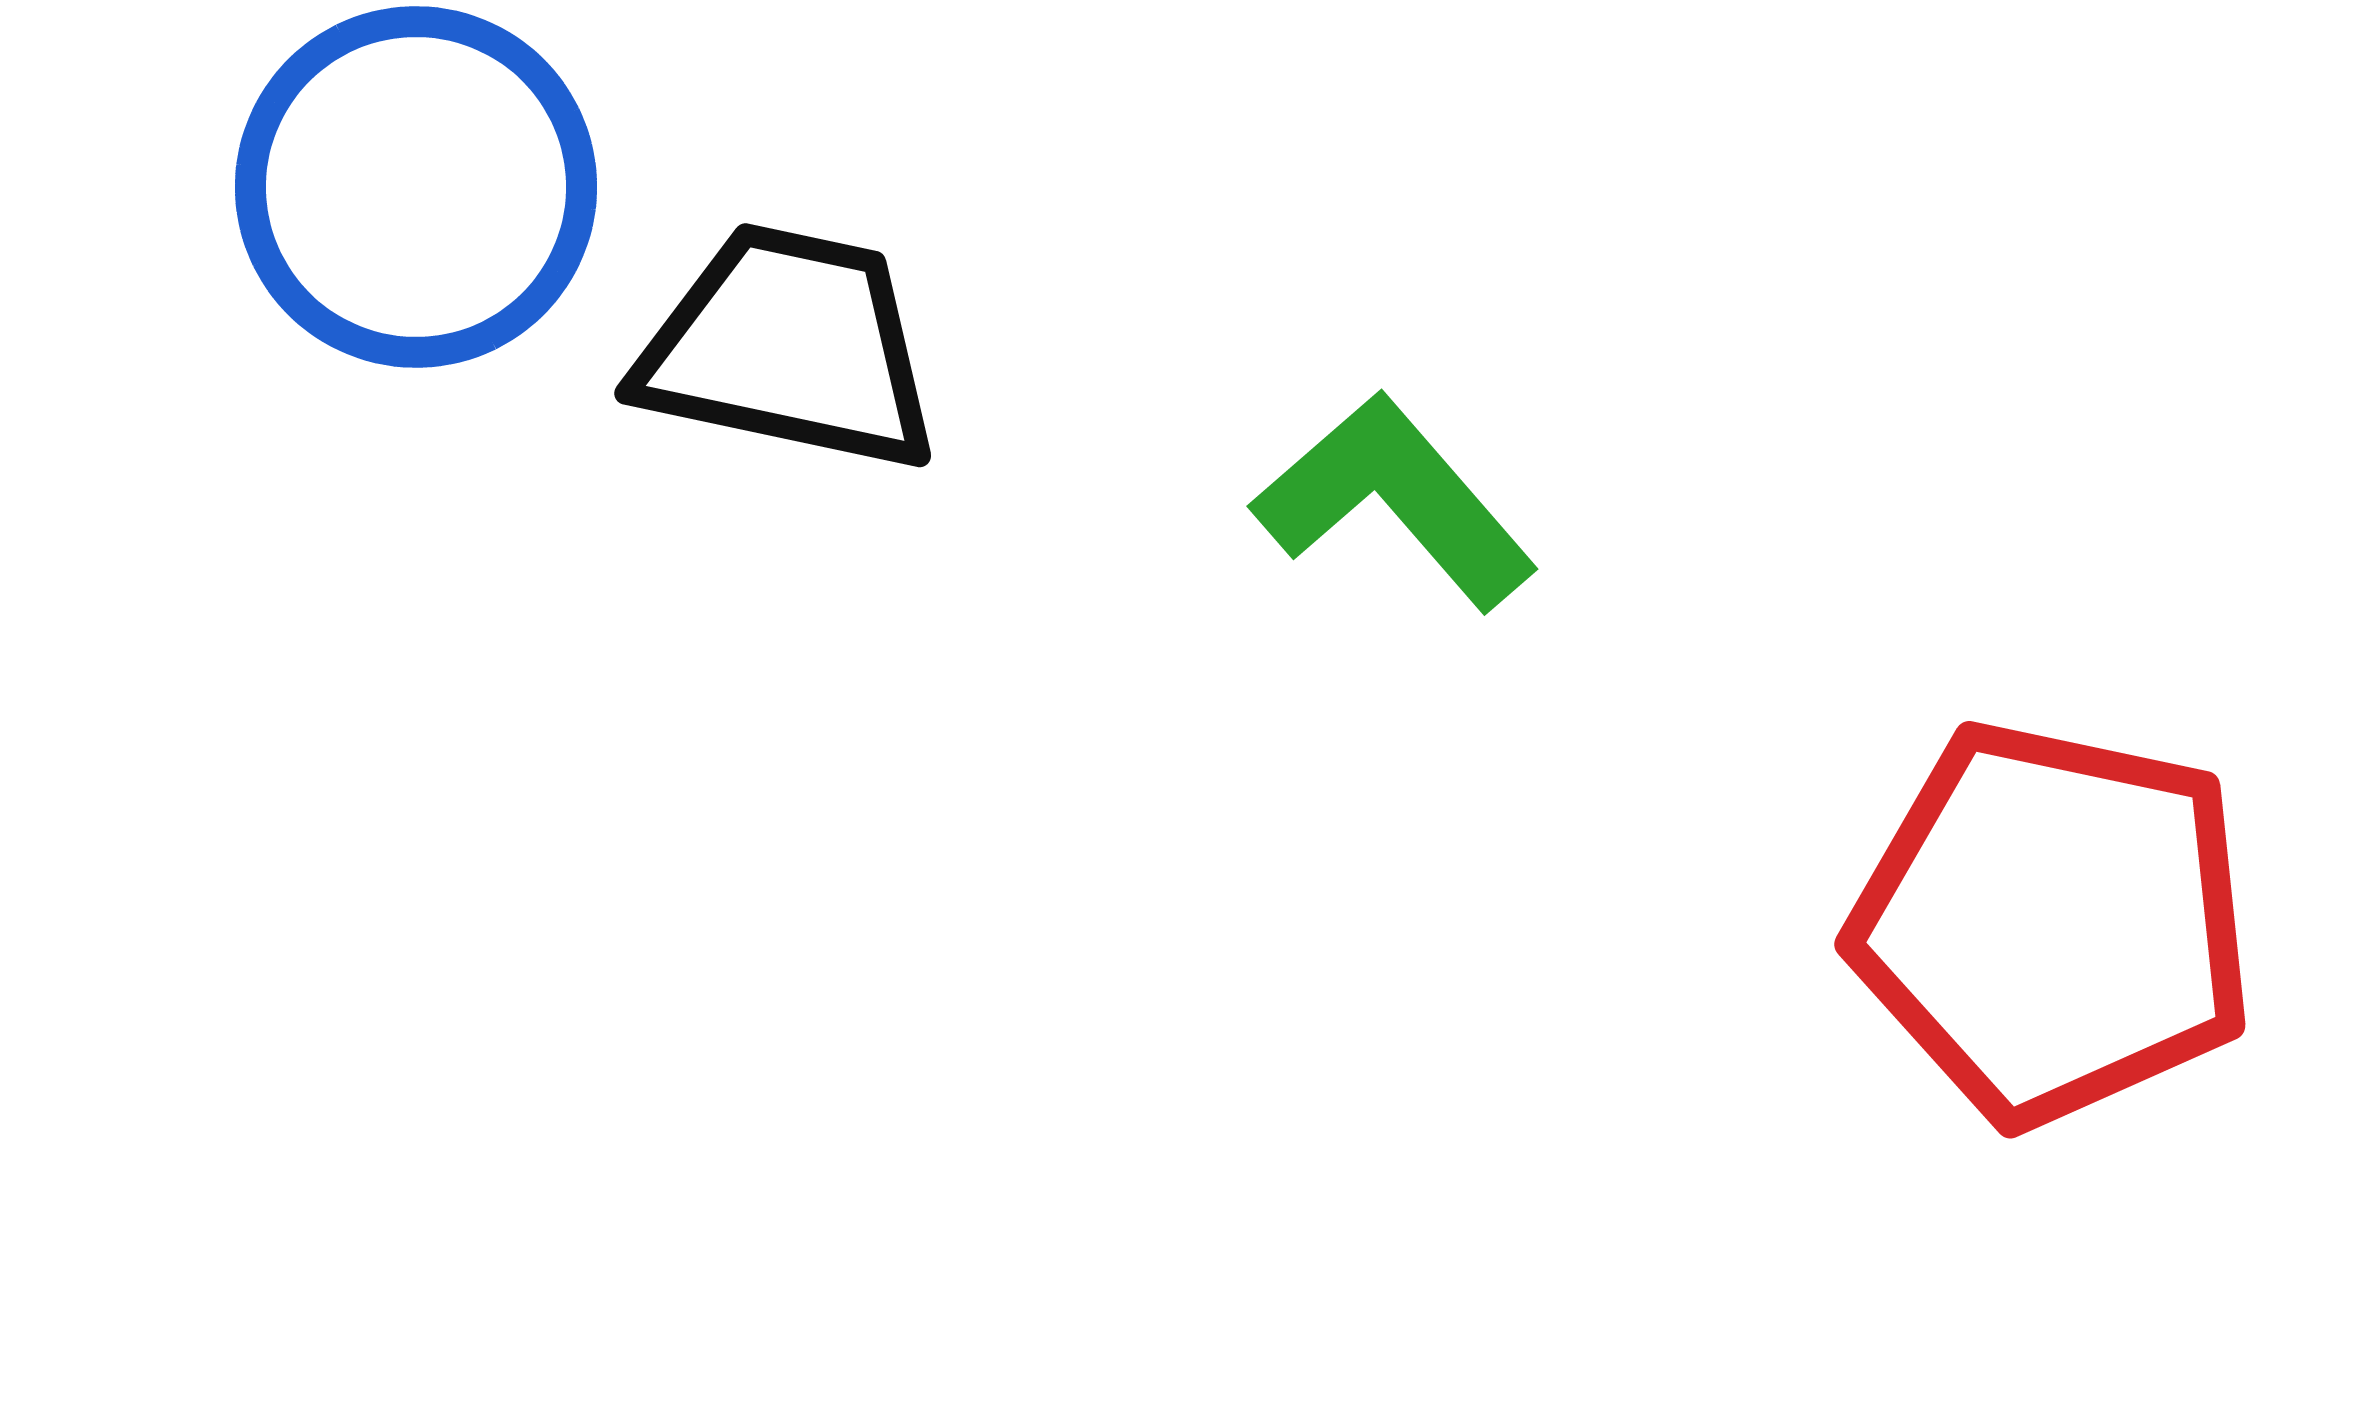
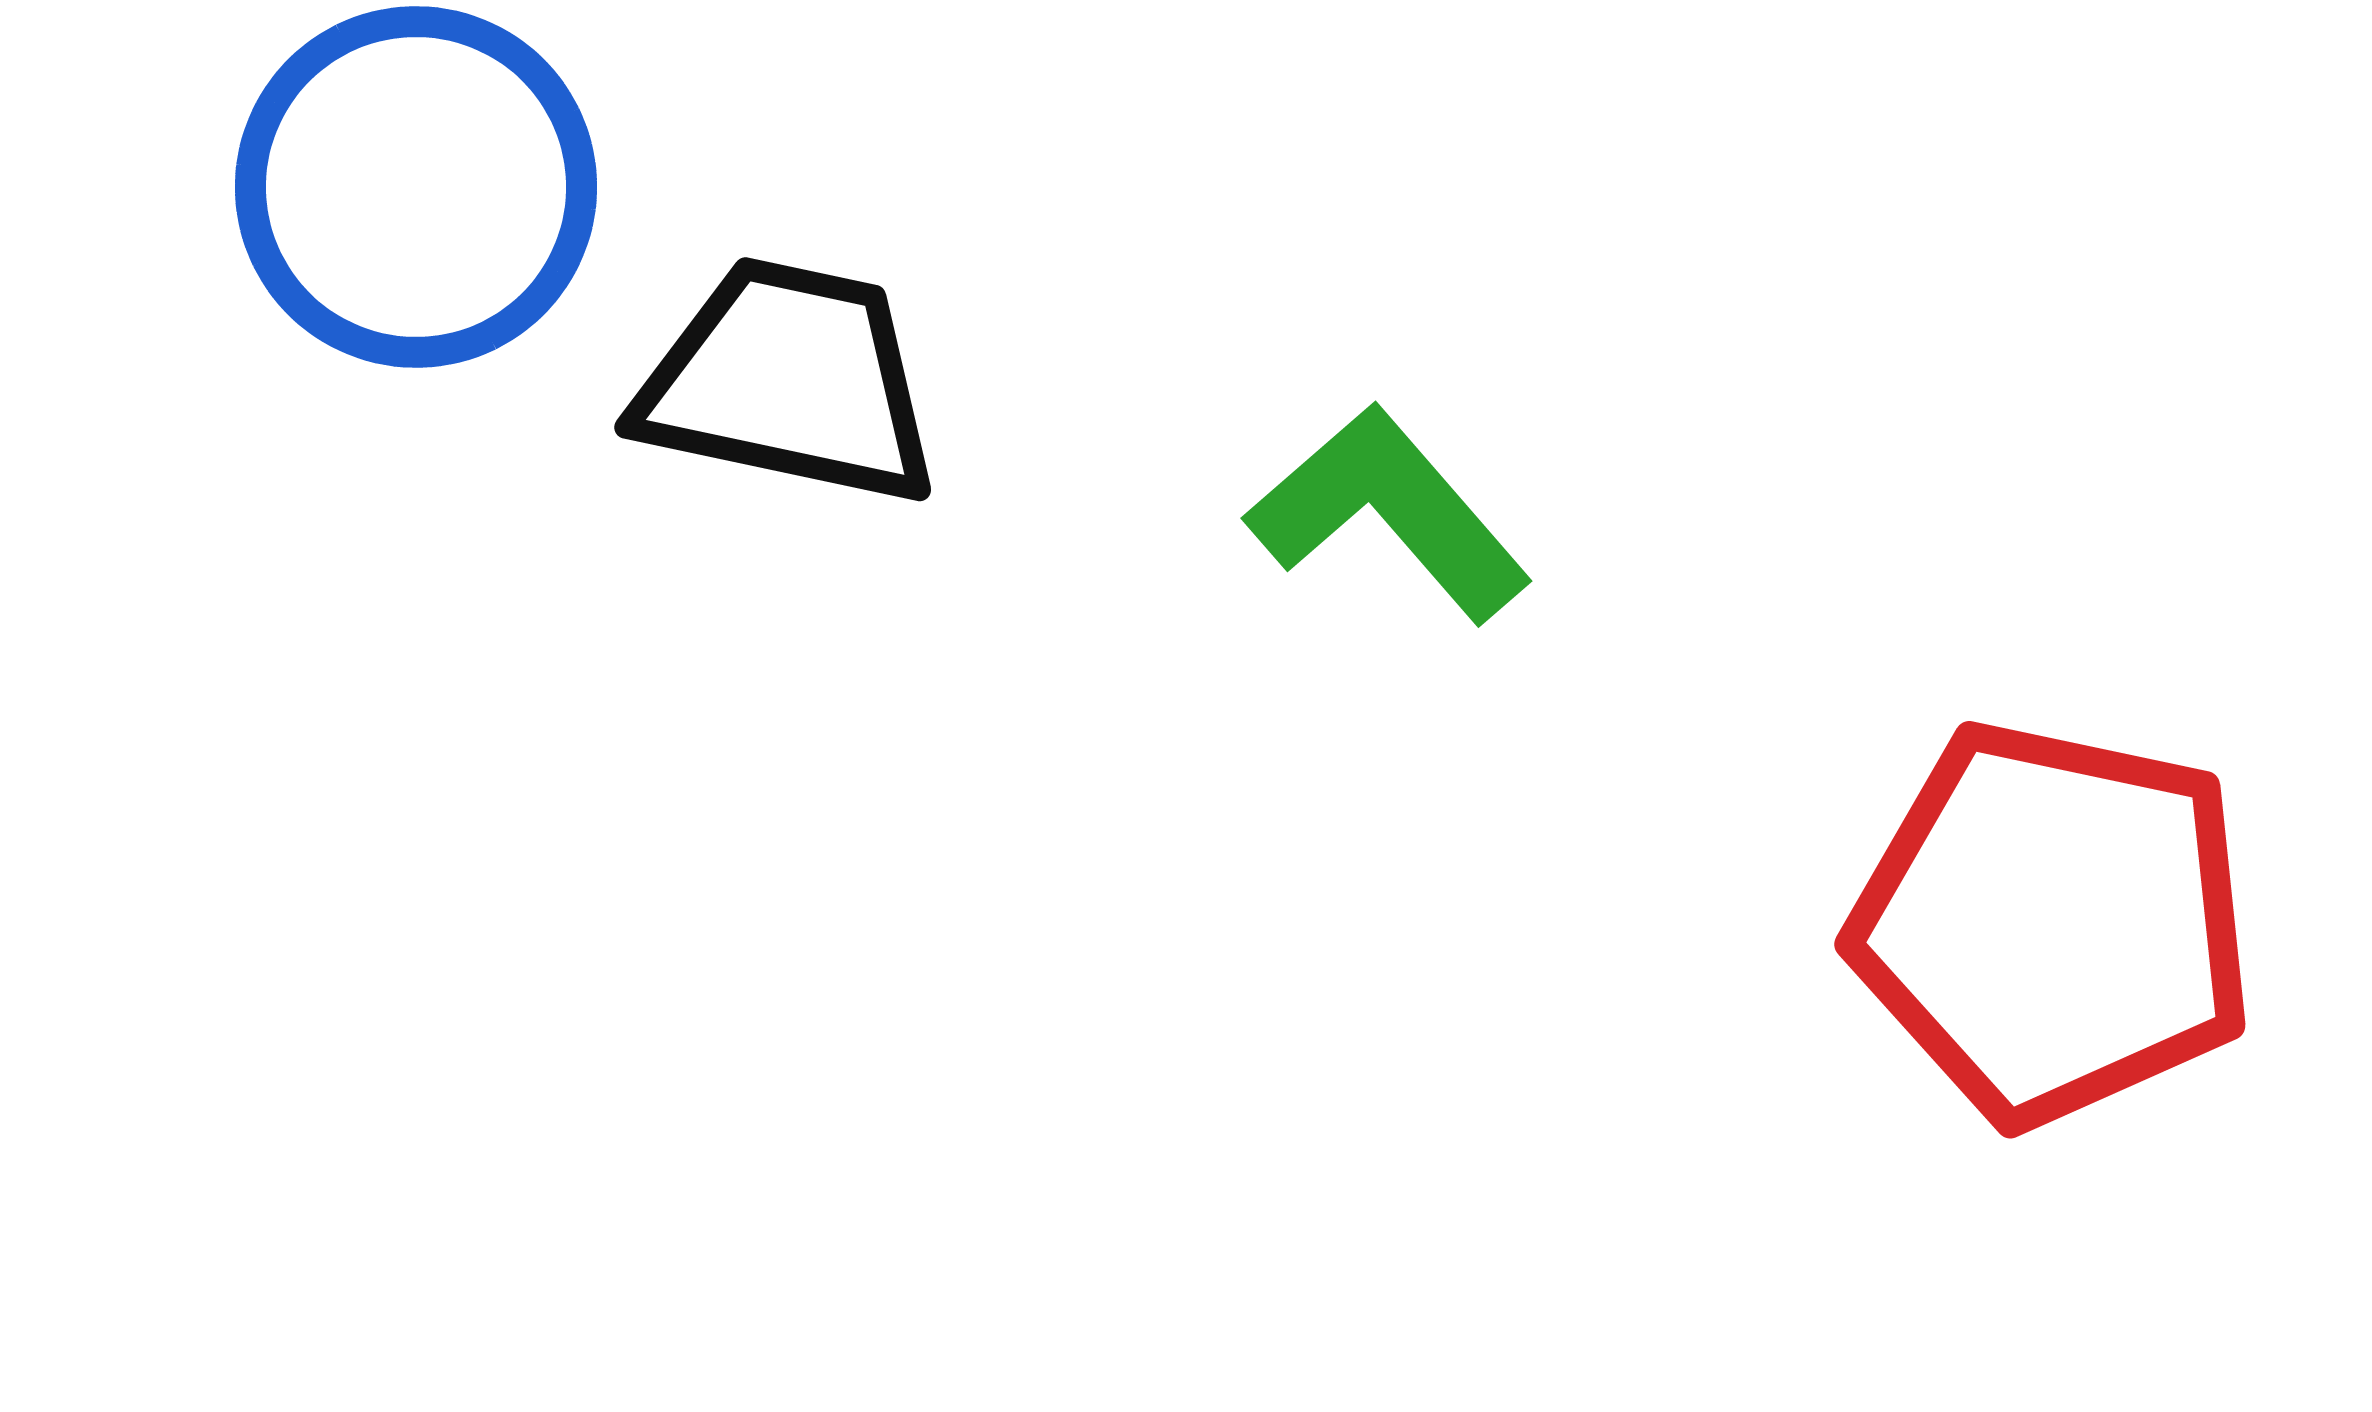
black trapezoid: moved 34 px down
green L-shape: moved 6 px left, 12 px down
